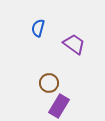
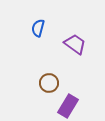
purple trapezoid: moved 1 px right
purple rectangle: moved 9 px right
